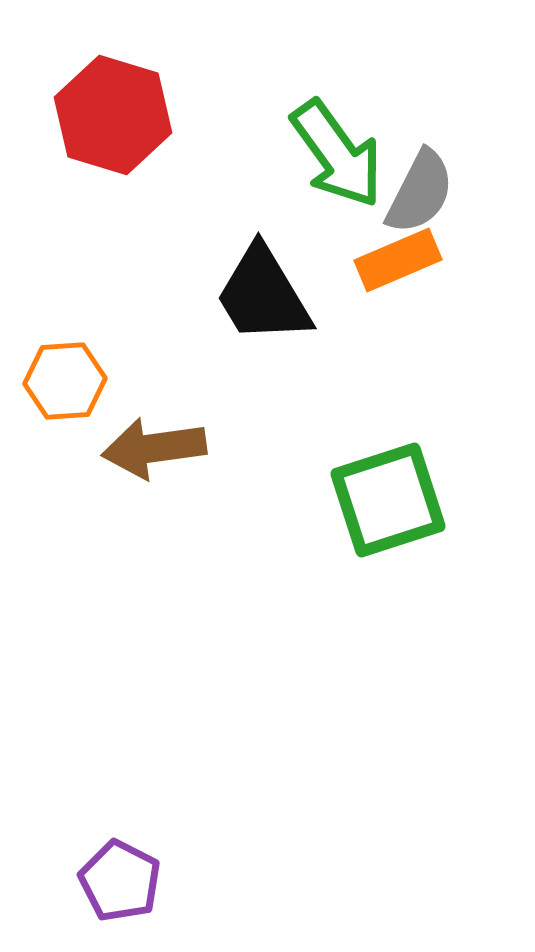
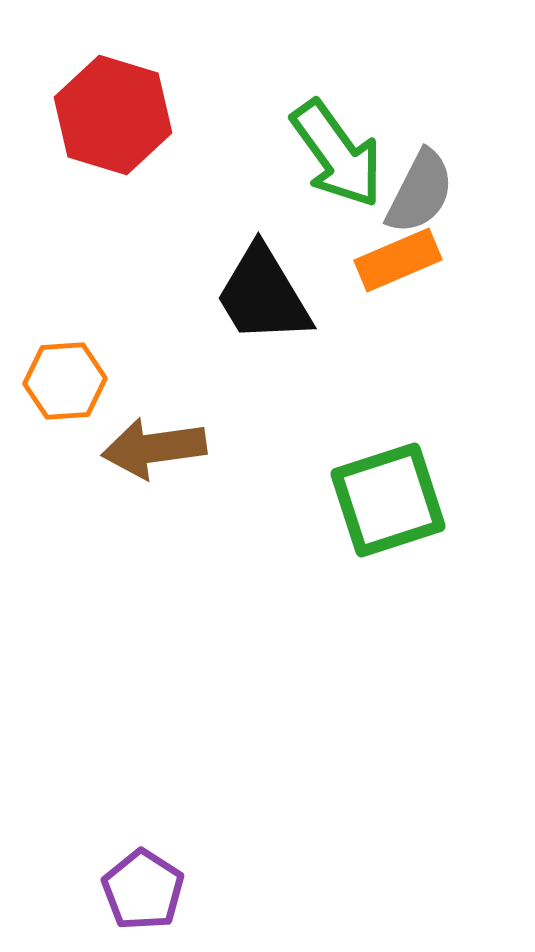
purple pentagon: moved 23 px right, 9 px down; rotated 6 degrees clockwise
